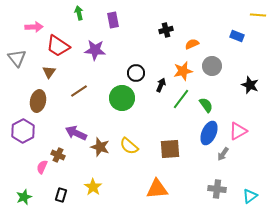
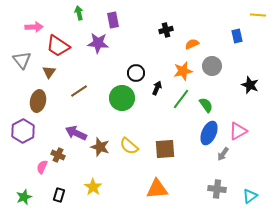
blue rectangle: rotated 56 degrees clockwise
purple star: moved 3 px right, 7 px up
gray triangle: moved 5 px right, 2 px down
black arrow: moved 4 px left, 3 px down
brown square: moved 5 px left
black rectangle: moved 2 px left
